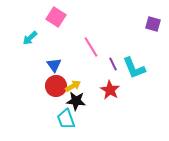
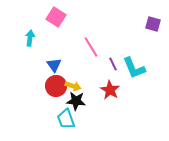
cyan arrow: rotated 140 degrees clockwise
yellow arrow: rotated 49 degrees clockwise
